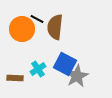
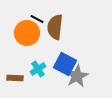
orange circle: moved 5 px right, 4 px down
